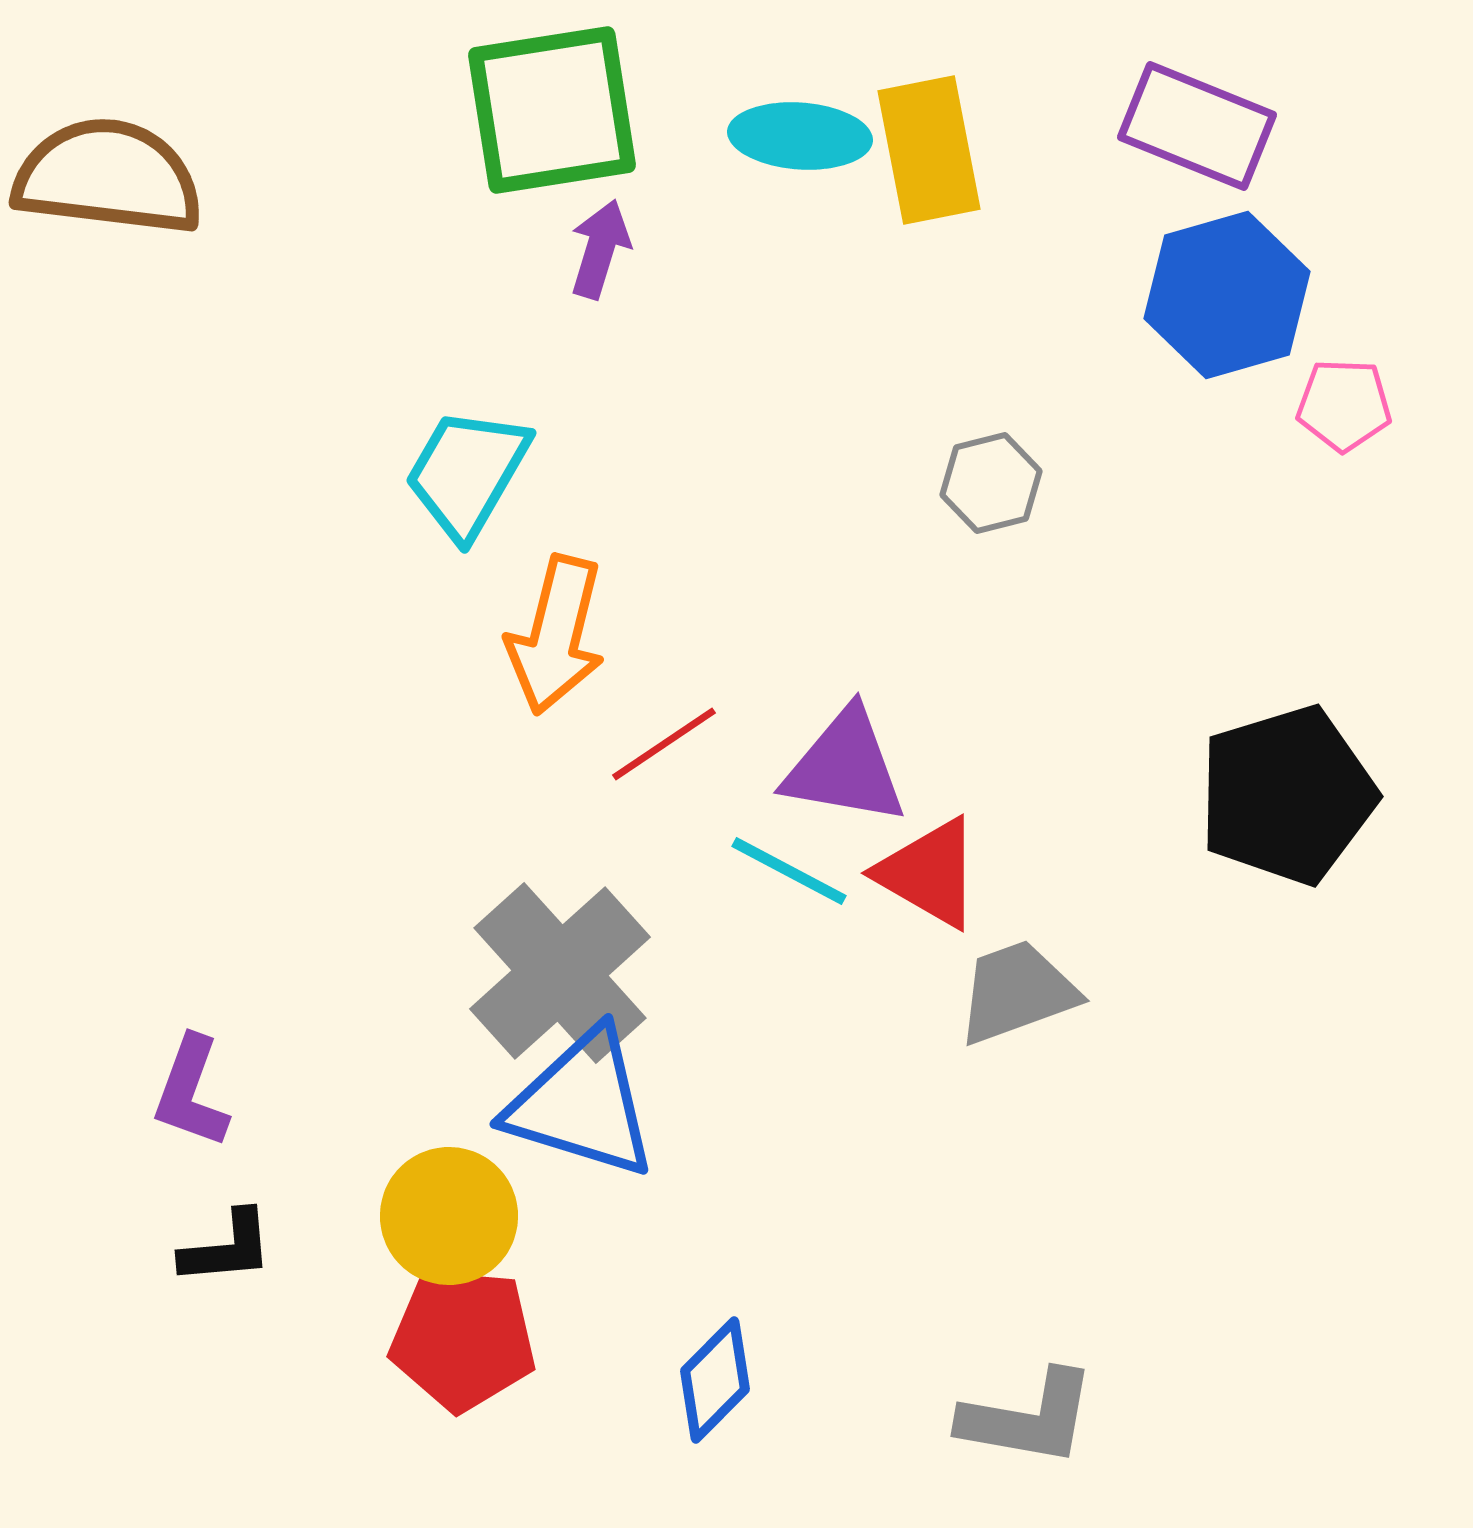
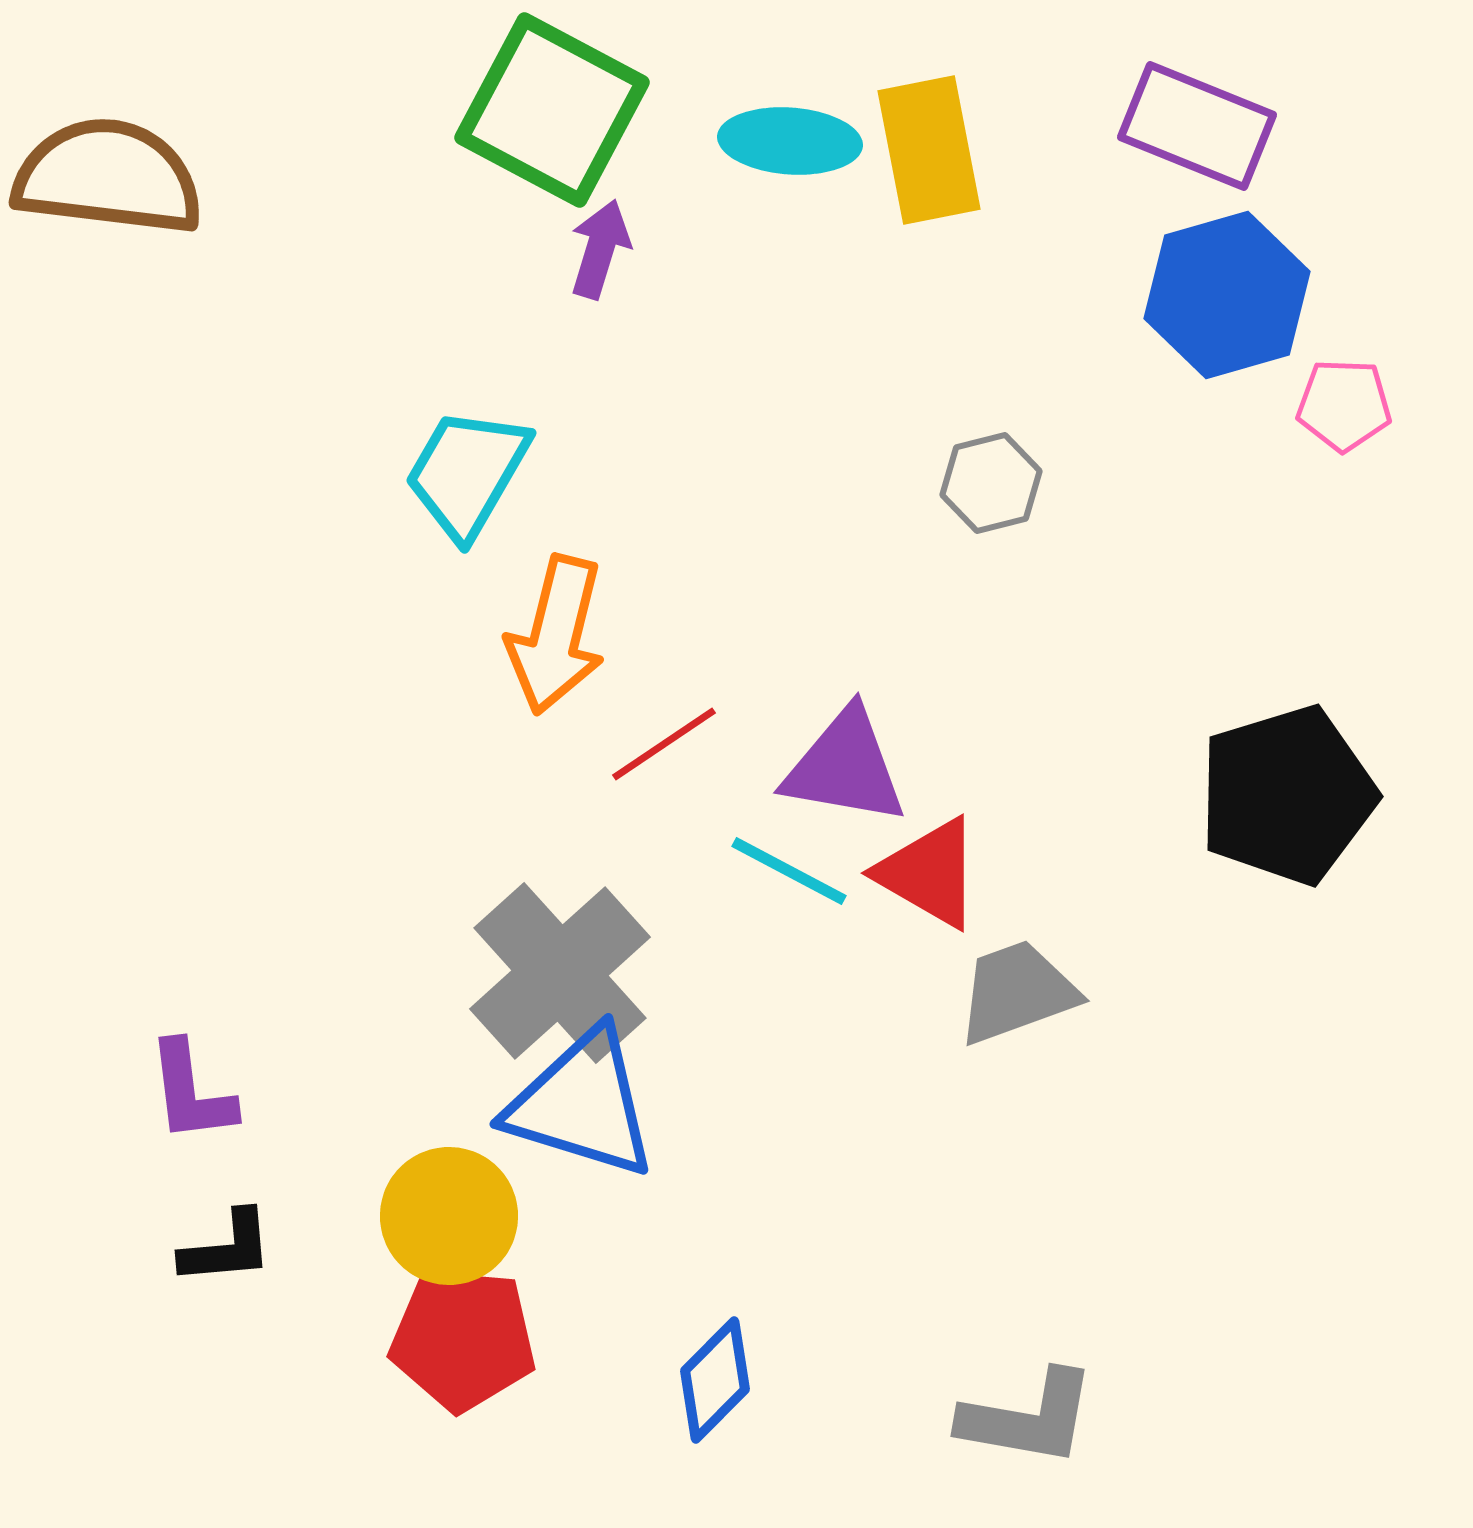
green square: rotated 37 degrees clockwise
cyan ellipse: moved 10 px left, 5 px down
purple L-shape: rotated 27 degrees counterclockwise
